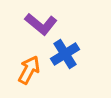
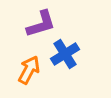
purple L-shape: rotated 56 degrees counterclockwise
